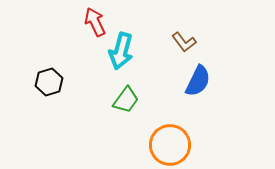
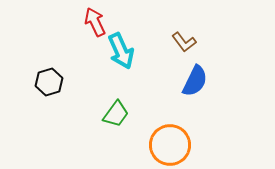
cyan arrow: rotated 39 degrees counterclockwise
blue semicircle: moved 3 px left
green trapezoid: moved 10 px left, 14 px down
